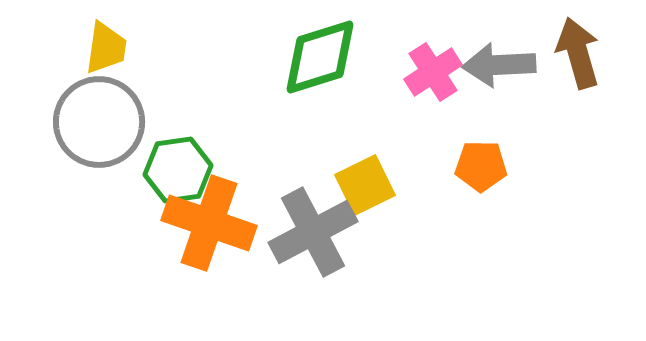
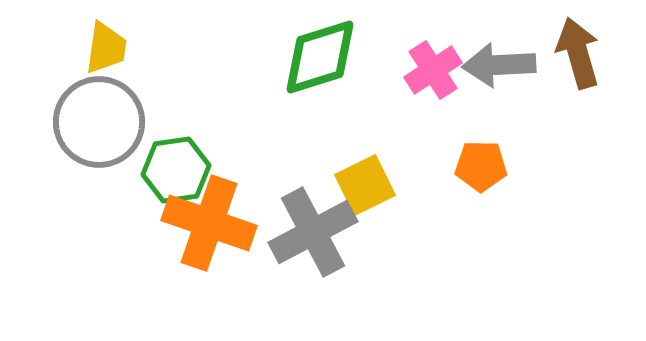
pink cross: moved 2 px up
green hexagon: moved 2 px left
